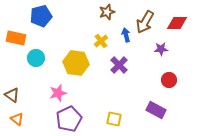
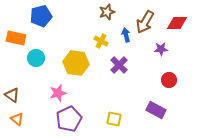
yellow cross: rotated 24 degrees counterclockwise
